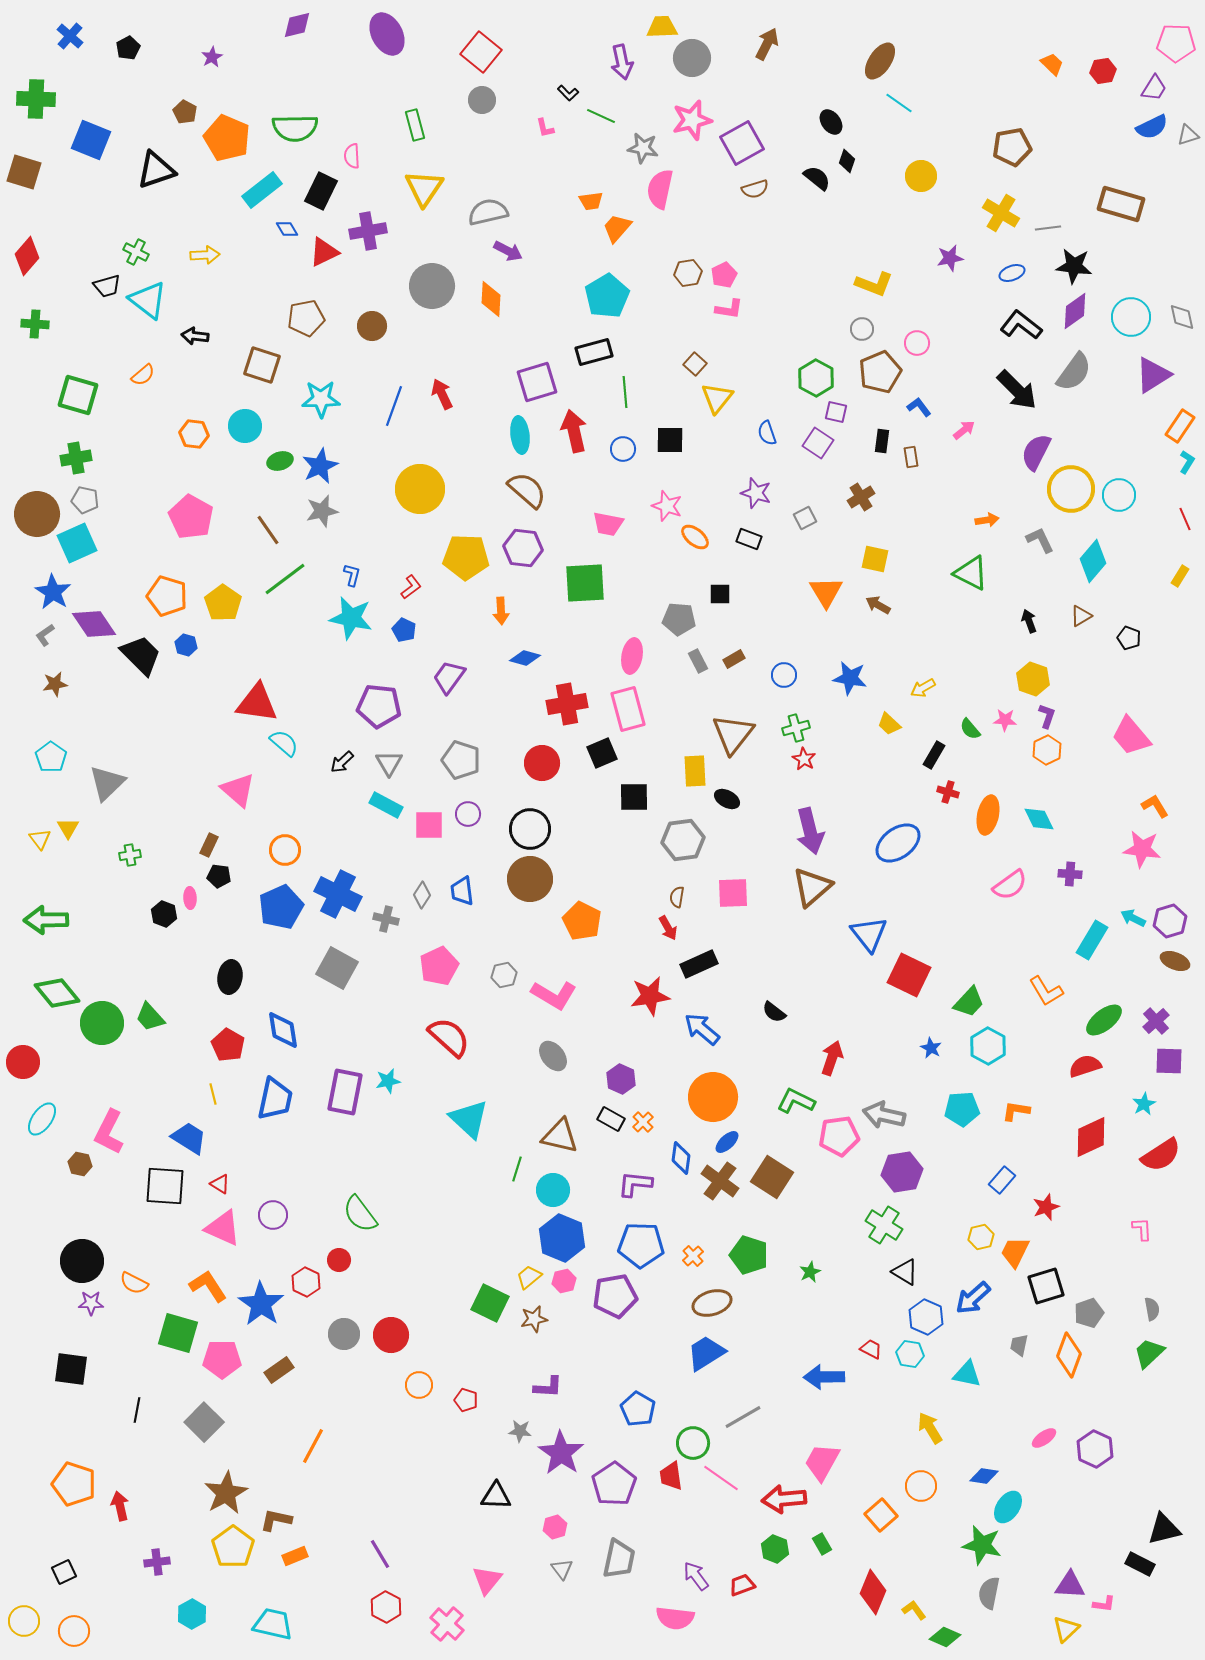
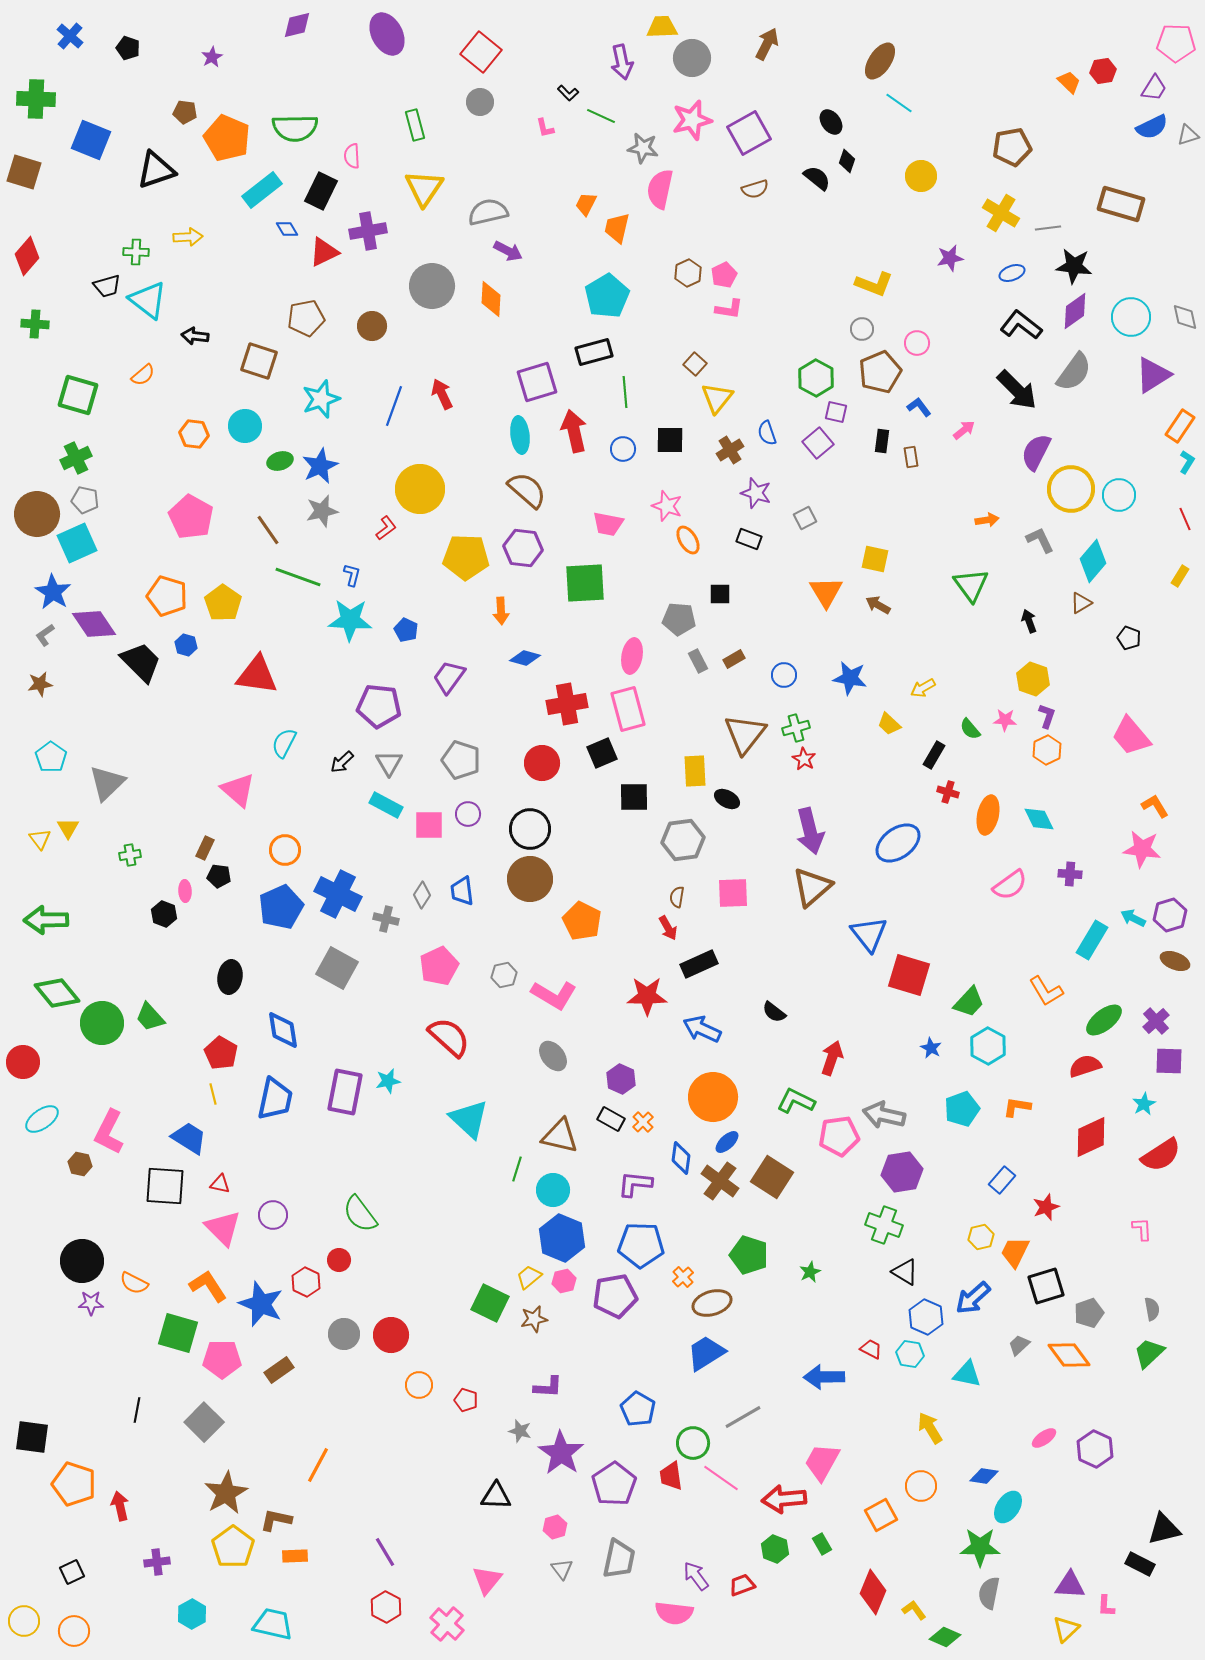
black pentagon at (128, 48): rotated 25 degrees counterclockwise
orange trapezoid at (1052, 64): moved 17 px right, 18 px down
gray circle at (482, 100): moved 2 px left, 2 px down
brown pentagon at (185, 112): rotated 20 degrees counterclockwise
purple square at (742, 143): moved 7 px right, 10 px up
orange trapezoid at (591, 201): moved 5 px left, 3 px down; rotated 125 degrees clockwise
orange trapezoid at (617, 228): rotated 28 degrees counterclockwise
green cross at (136, 252): rotated 25 degrees counterclockwise
yellow arrow at (205, 255): moved 17 px left, 18 px up
brown hexagon at (688, 273): rotated 16 degrees counterclockwise
gray diamond at (1182, 317): moved 3 px right
brown square at (262, 365): moved 3 px left, 4 px up
cyan star at (321, 399): rotated 18 degrees counterclockwise
purple square at (818, 443): rotated 16 degrees clockwise
green cross at (76, 458): rotated 16 degrees counterclockwise
brown cross at (861, 497): moved 131 px left, 47 px up
orange ellipse at (695, 537): moved 7 px left, 3 px down; rotated 20 degrees clockwise
green triangle at (971, 573): moved 12 px down; rotated 27 degrees clockwise
green line at (285, 579): moved 13 px right, 2 px up; rotated 57 degrees clockwise
red L-shape at (411, 587): moved 25 px left, 59 px up
brown triangle at (1081, 616): moved 13 px up
cyan star at (351, 618): moved 1 px left, 2 px down; rotated 9 degrees counterclockwise
blue pentagon at (404, 630): moved 2 px right
black trapezoid at (141, 655): moved 7 px down
brown star at (55, 684): moved 15 px left
red triangle at (257, 703): moved 28 px up
brown triangle at (733, 734): moved 12 px right
cyan semicircle at (284, 743): rotated 104 degrees counterclockwise
brown rectangle at (209, 845): moved 4 px left, 3 px down
pink ellipse at (190, 898): moved 5 px left, 7 px up
purple hexagon at (1170, 921): moved 6 px up
red square at (909, 975): rotated 9 degrees counterclockwise
red star at (650, 996): moved 3 px left; rotated 9 degrees clockwise
blue arrow at (702, 1029): rotated 15 degrees counterclockwise
red pentagon at (228, 1045): moved 7 px left, 8 px down
cyan pentagon at (962, 1109): rotated 16 degrees counterclockwise
orange L-shape at (1016, 1111): moved 1 px right, 4 px up
cyan ellipse at (42, 1119): rotated 20 degrees clockwise
red triangle at (220, 1184): rotated 20 degrees counterclockwise
green cross at (884, 1225): rotated 12 degrees counterclockwise
pink triangle at (223, 1228): rotated 21 degrees clockwise
orange cross at (693, 1256): moved 10 px left, 21 px down
blue star at (261, 1304): rotated 12 degrees counterclockwise
gray trapezoid at (1019, 1345): rotated 35 degrees clockwise
orange diamond at (1069, 1355): rotated 57 degrees counterclockwise
black square at (71, 1369): moved 39 px left, 68 px down
gray star at (520, 1431): rotated 10 degrees clockwise
orange line at (313, 1446): moved 5 px right, 19 px down
orange square at (881, 1515): rotated 12 degrees clockwise
green star at (982, 1545): moved 2 px left, 2 px down; rotated 12 degrees counterclockwise
purple line at (380, 1554): moved 5 px right, 2 px up
orange rectangle at (295, 1556): rotated 20 degrees clockwise
black square at (64, 1572): moved 8 px right
pink L-shape at (1104, 1604): moved 2 px right, 2 px down; rotated 85 degrees clockwise
pink semicircle at (675, 1618): moved 1 px left, 5 px up
